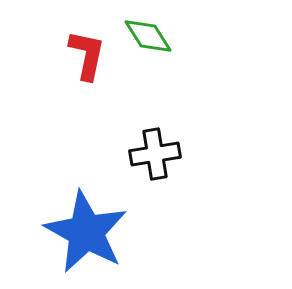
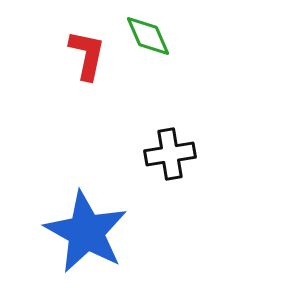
green diamond: rotated 9 degrees clockwise
black cross: moved 15 px right
